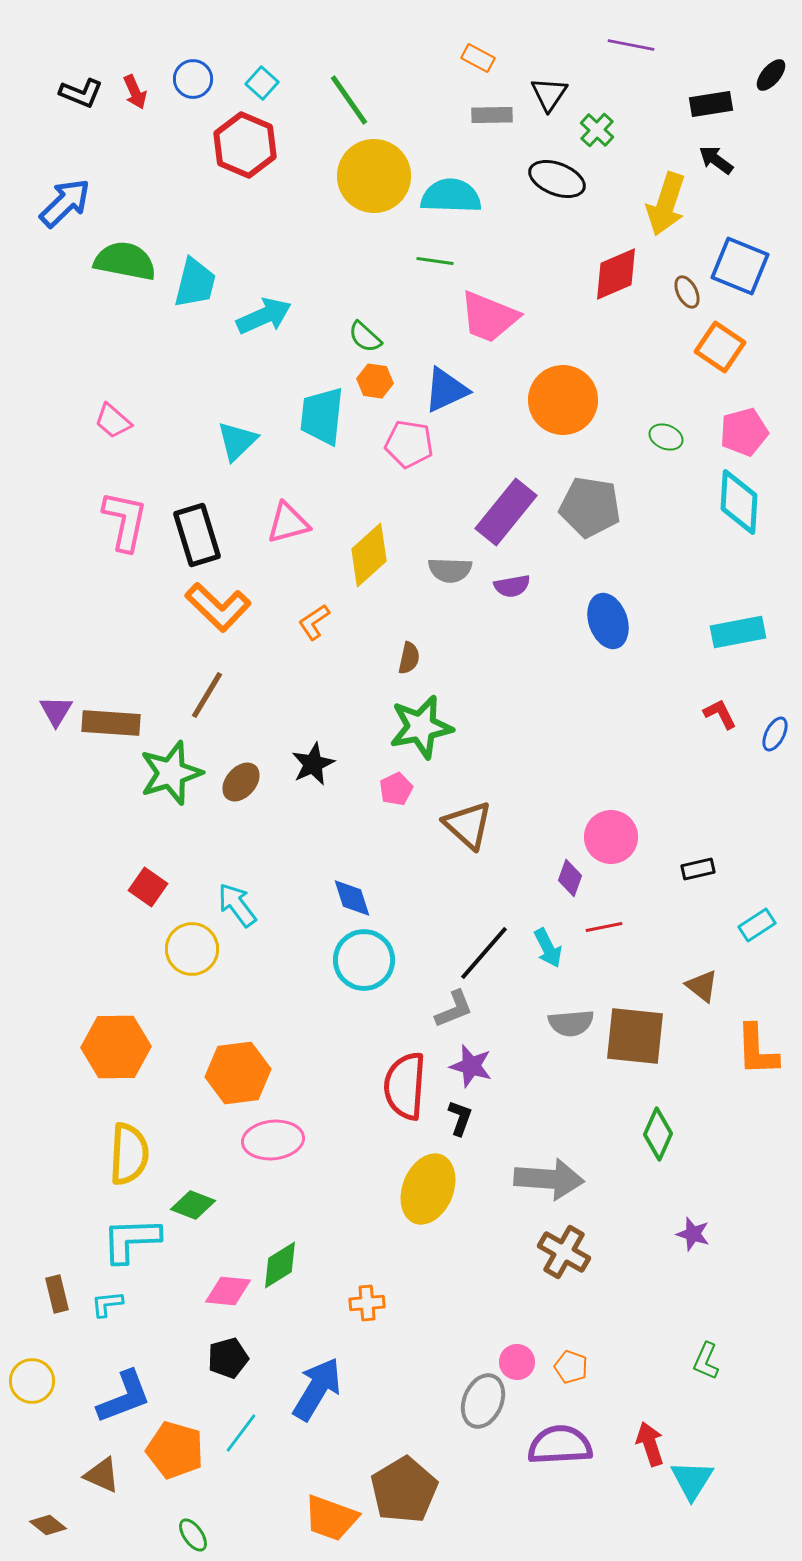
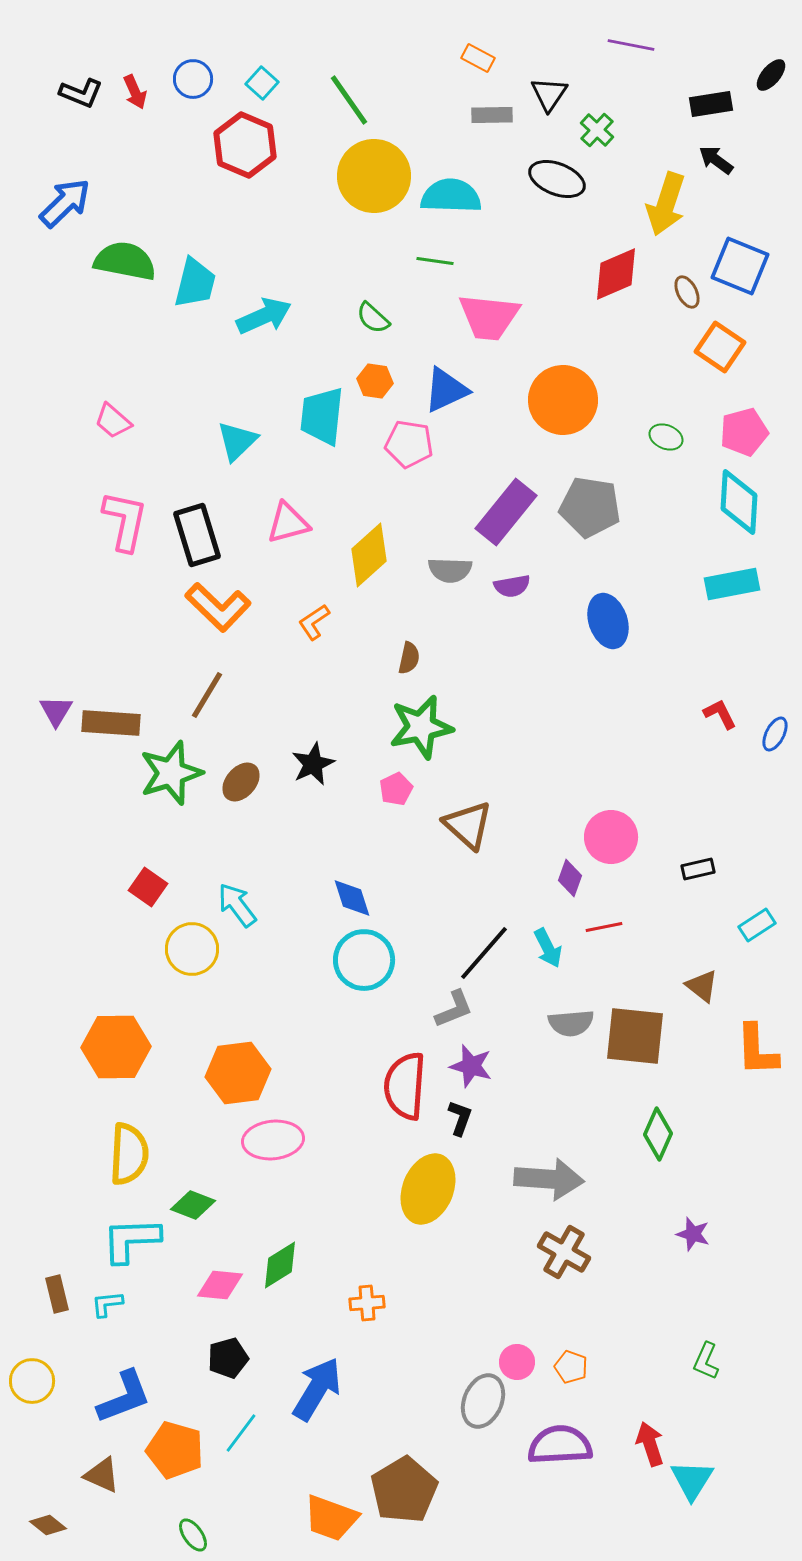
pink trapezoid at (489, 317): rotated 16 degrees counterclockwise
green semicircle at (365, 337): moved 8 px right, 19 px up
cyan rectangle at (738, 632): moved 6 px left, 48 px up
pink diamond at (228, 1291): moved 8 px left, 6 px up
